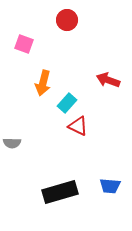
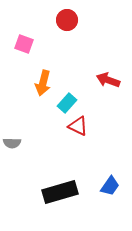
blue trapezoid: rotated 60 degrees counterclockwise
